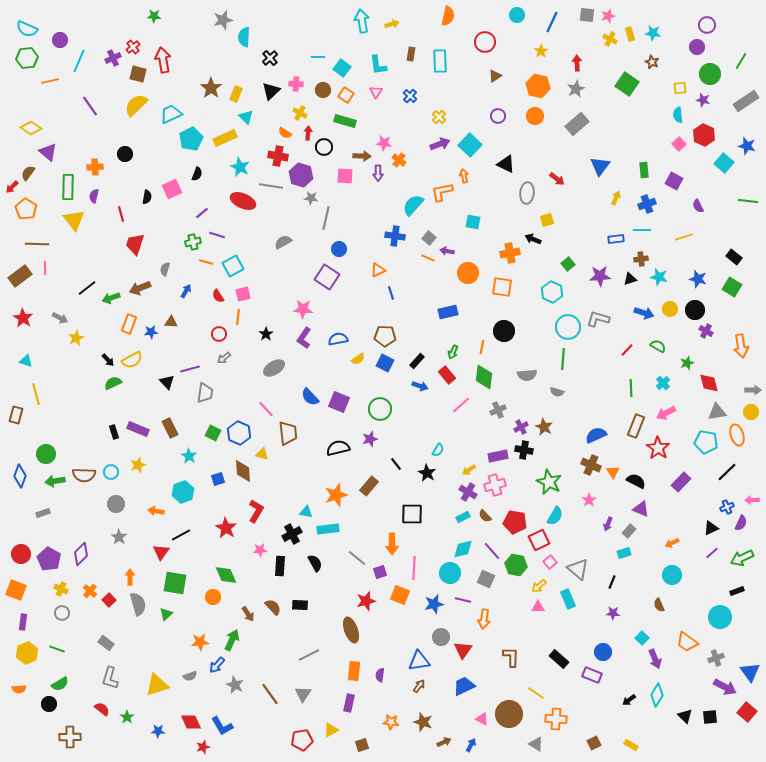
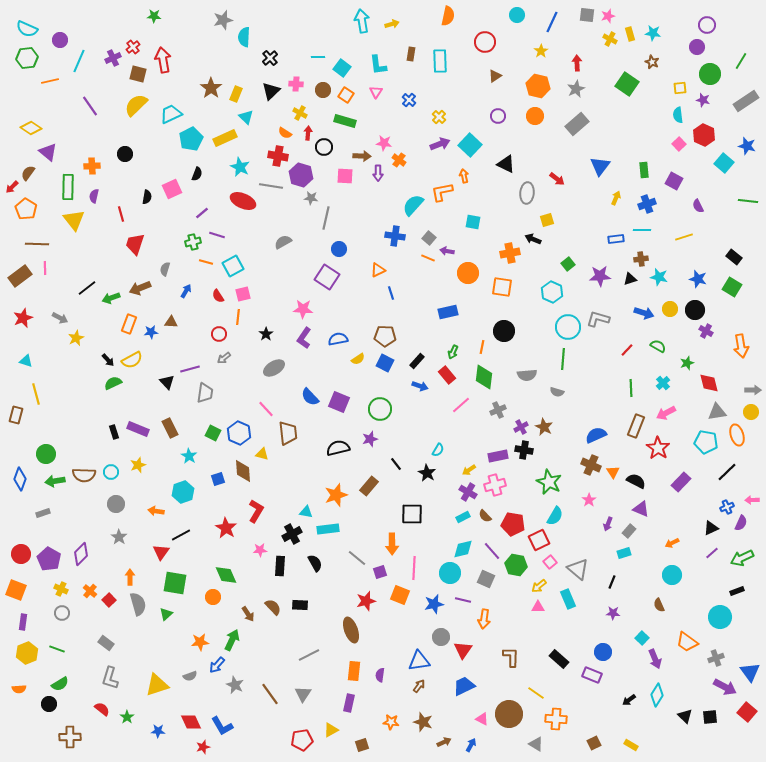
blue cross at (410, 96): moved 1 px left, 4 px down
orange cross at (95, 167): moved 3 px left, 1 px up
red star at (23, 318): rotated 18 degrees clockwise
blue diamond at (20, 476): moved 3 px down
red pentagon at (515, 522): moved 2 px left, 2 px down
